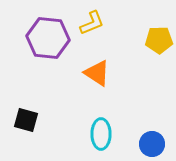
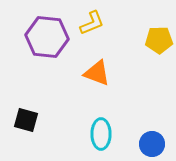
purple hexagon: moved 1 px left, 1 px up
orange triangle: rotated 12 degrees counterclockwise
